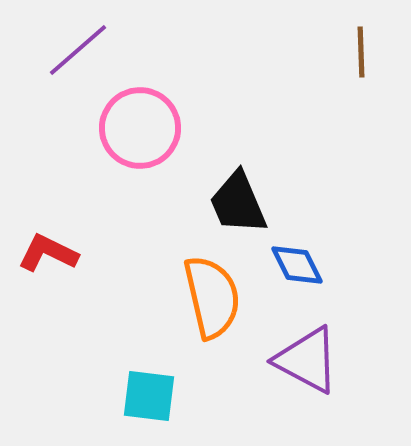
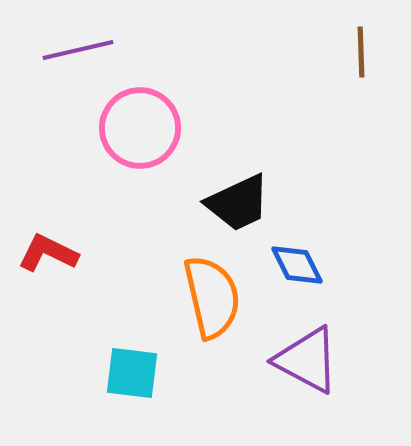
purple line: rotated 28 degrees clockwise
black trapezoid: rotated 92 degrees counterclockwise
cyan square: moved 17 px left, 23 px up
